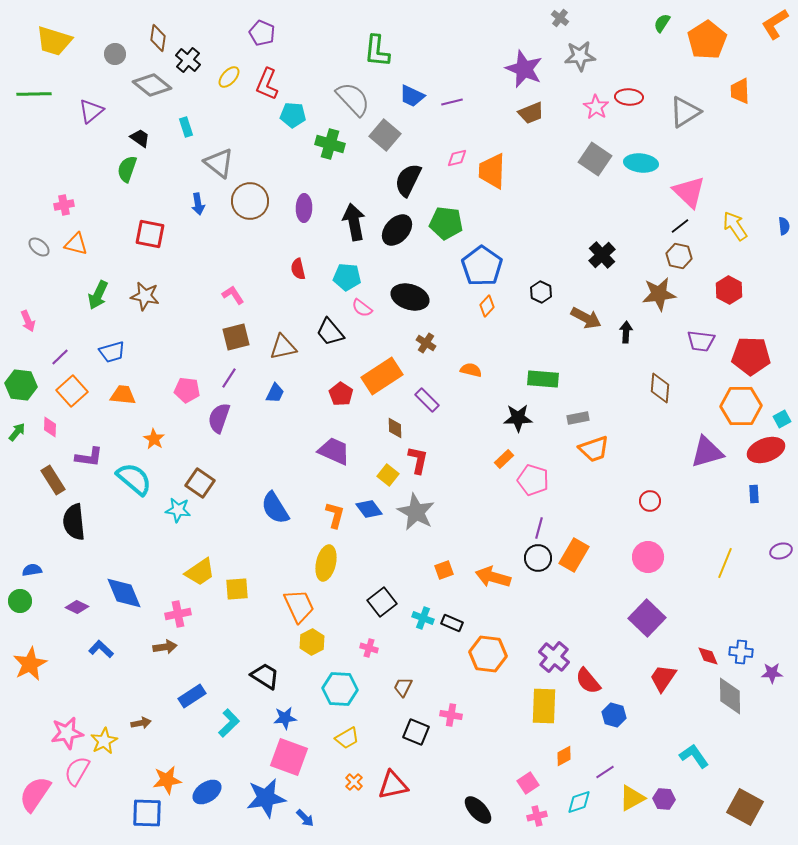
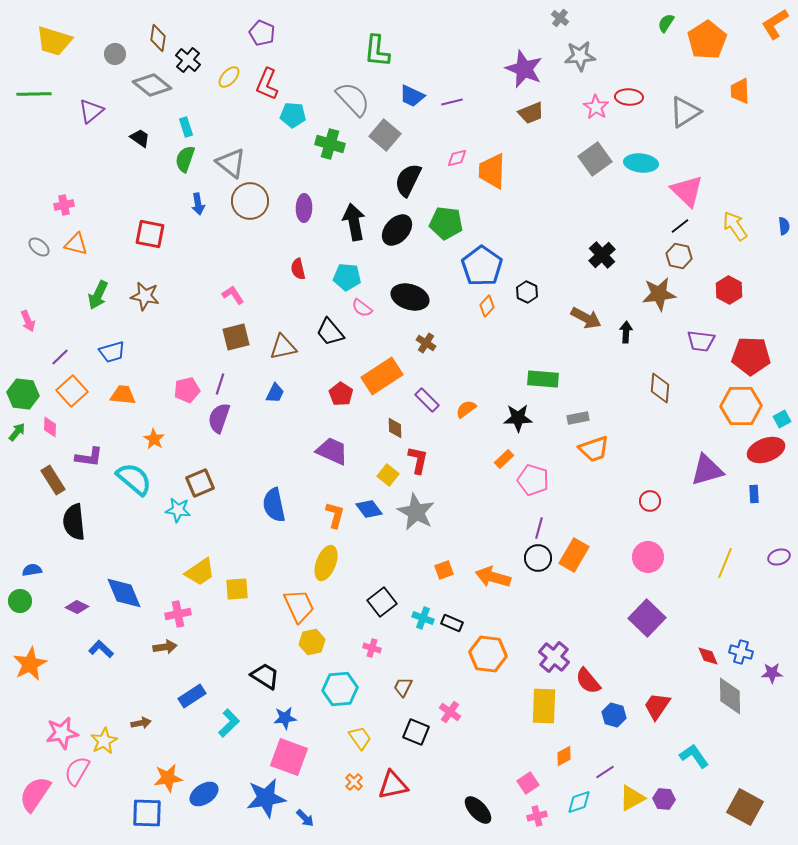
green semicircle at (662, 23): moved 4 px right
gray square at (595, 159): rotated 20 degrees clockwise
gray triangle at (219, 163): moved 12 px right
green semicircle at (127, 169): moved 58 px right, 10 px up
pink triangle at (689, 192): moved 2 px left, 1 px up
black hexagon at (541, 292): moved 14 px left
orange semicircle at (471, 370): moved 5 px left, 39 px down; rotated 50 degrees counterclockwise
purple line at (229, 378): moved 9 px left, 6 px down; rotated 15 degrees counterclockwise
green hexagon at (21, 385): moved 2 px right, 9 px down
pink pentagon at (187, 390): rotated 20 degrees counterclockwise
purple trapezoid at (334, 451): moved 2 px left
purple triangle at (707, 452): moved 18 px down
brown square at (200, 483): rotated 32 degrees clockwise
blue semicircle at (275, 508): moved 1 px left, 3 px up; rotated 20 degrees clockwise
purple ellipse at (781, 551): moved 2 px left, 6 px down
yellow ellipse at (326, 563): rotated 8 degrees clockwise
yellow hexagon at (312, 642): rotated 15 degrees clockwise
pink cross at (369, 648): moved 3 px right
blue cross at (741, 652): rotated 10 degrees clockwise
red trapezoid at (663, 678): moved 6 px left, 28 px down
cyan hexagon at (340, 689): rotated 8 degrees counterclockwise
pink cross at (451, 715): moved 1 px left, 3 px up; rotated 25 degrees clockwise
pink star at (67, 733): moved 5 px left
yellow trapezoid at (347, 738): moved 13 px right; rotated 95 degrees counterclockwise
orange star at (167, 780): moved 1 px right, 2 px up
blue ellipse at (207, 792): moved 3 px left, 2 px down
